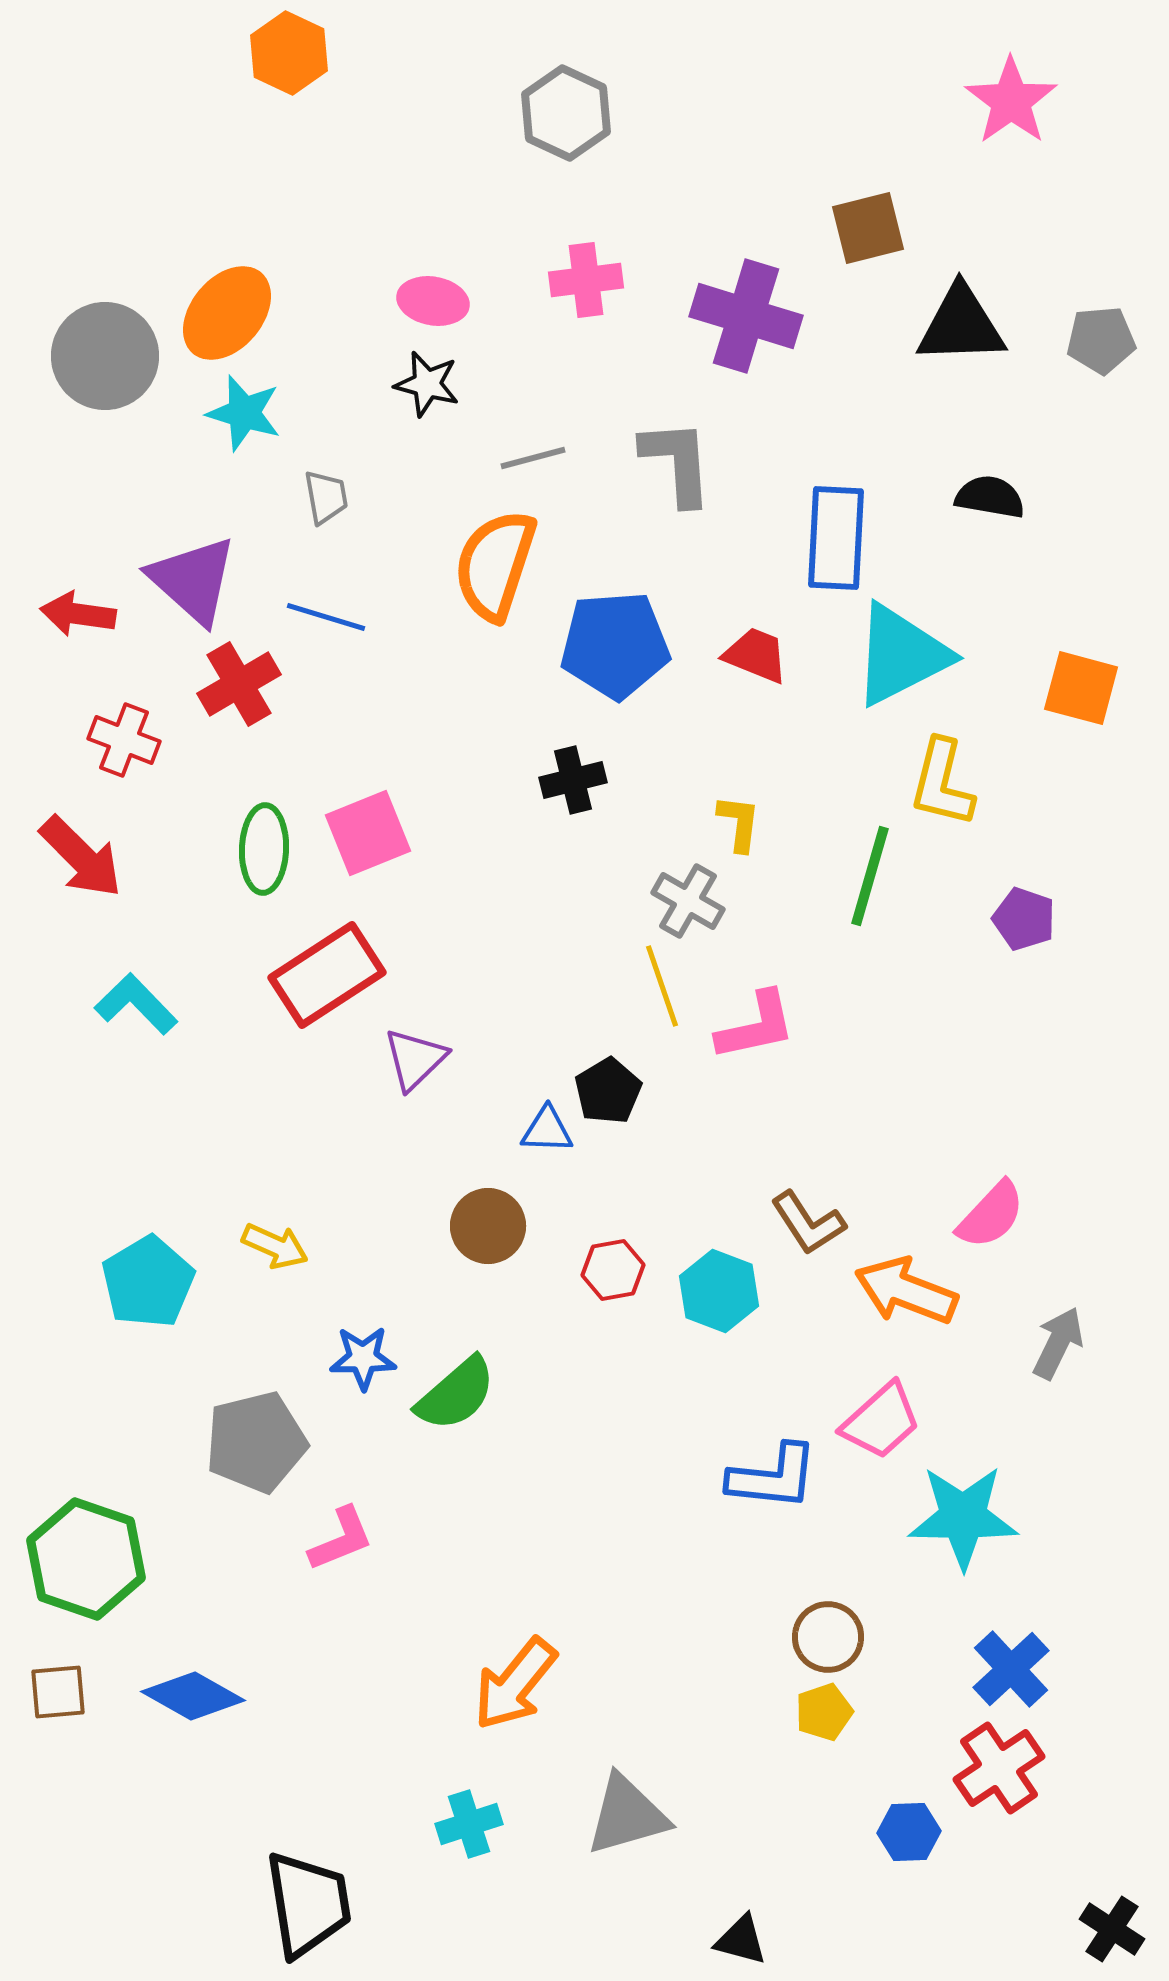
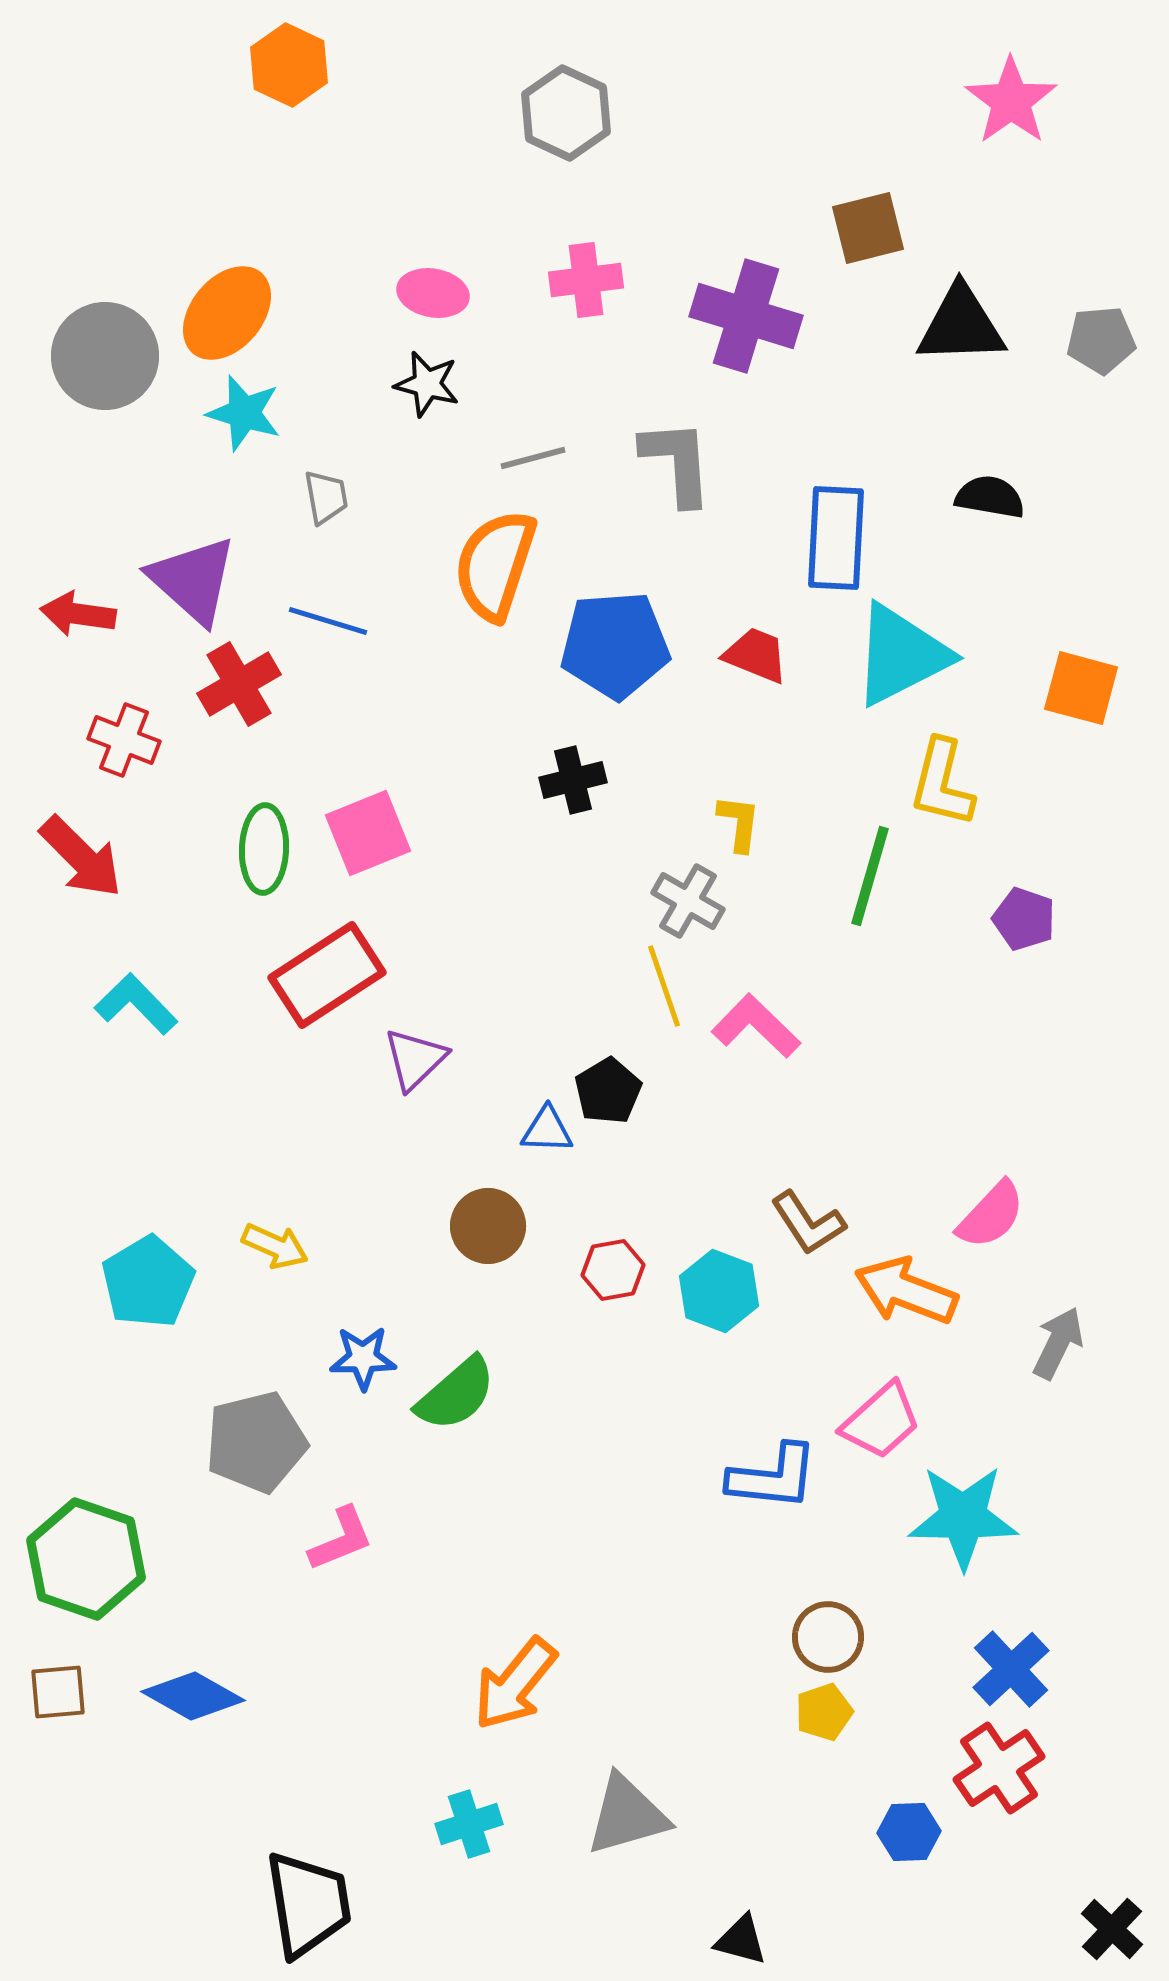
orange hexagon at (289, 53): moved 12 px down
pink ellipse at (433, 301): moved 8 px up
blue line at (326, 617): moved 2 px right, 4 px down
yellow line at (662, 986): moved 2 px right
pink L-shape at (756, 1026): rotated 124 degrees counterclockwise
black cross at (1112, 1929): rotated 10 degrees clockwise
